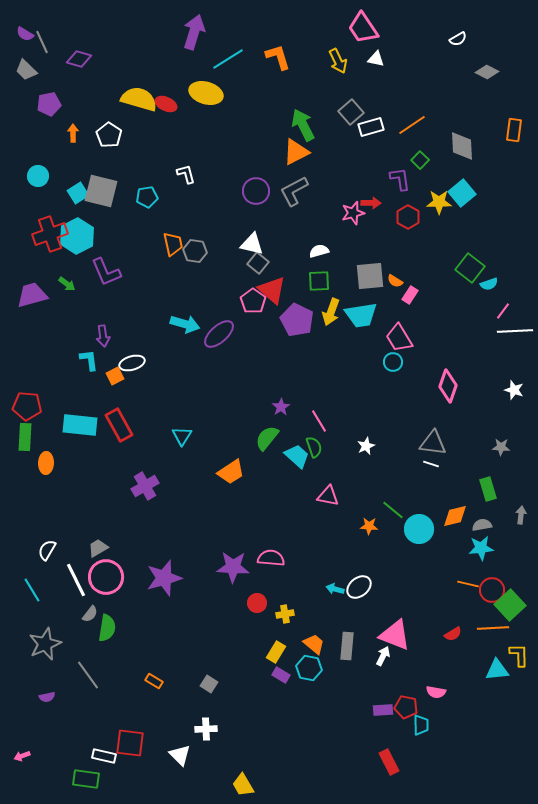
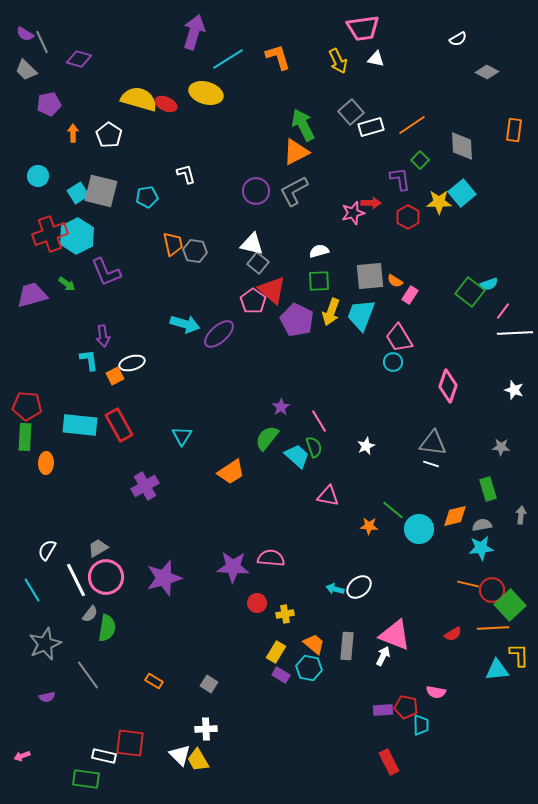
pink trapezoid at (363, 28): rotated 64 degrees counterclockwise
green square at (470, 268): moved 24 px down
cyan trapezoid at (361, 315): rotated 120 degrees clockwise
white line at (515, 331): moved 2 px down
yellow trapezoid at (243, 785): moved 45 px left, 25 px up
